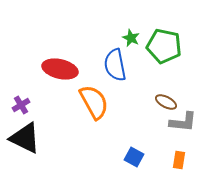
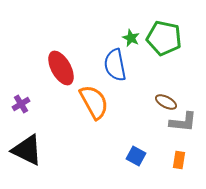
green pentagon: moved 8 px up
red ellipse: moved 1 px right, 1 px up; rotated 48 degrees clockwise
purple cross: moved 1 px up
black triangle: moved 2 px right, 12 px down
blue square: moved 2 px right, 1 px up
